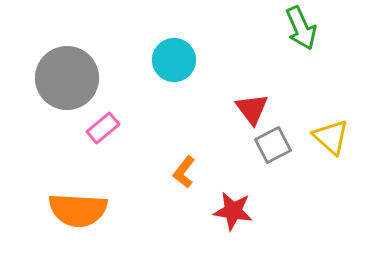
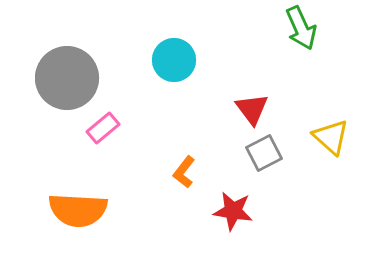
gray square: moved 9 px left, 8 px down
